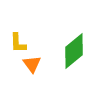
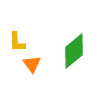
yellow L-shape: moved 1 px left, 1 px up
